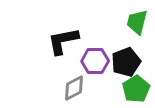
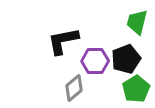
black pentagon: moved 3 px up
gray diamond: rotated 12 degrees counterclockwise
